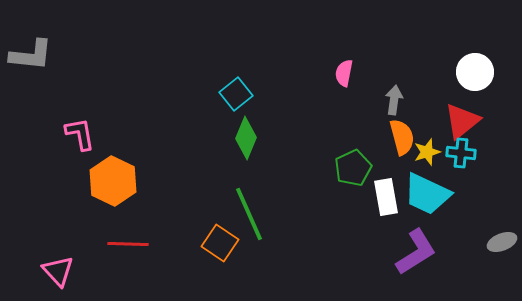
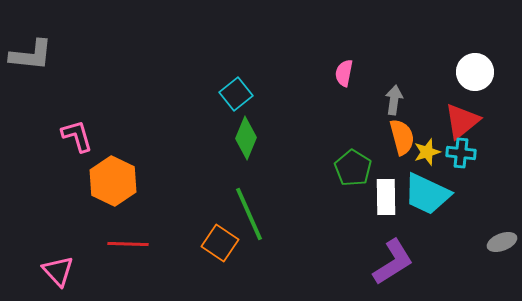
pink L-shape: moved 3 px left, 2 px down; rotated 6 degrees counterclockwise
green pentagon: rotated 15 degrees counterclockwise
white rectangle: rotated 9 degrees clockwise
purple L-shape: moved 23 px left, 10 px down
